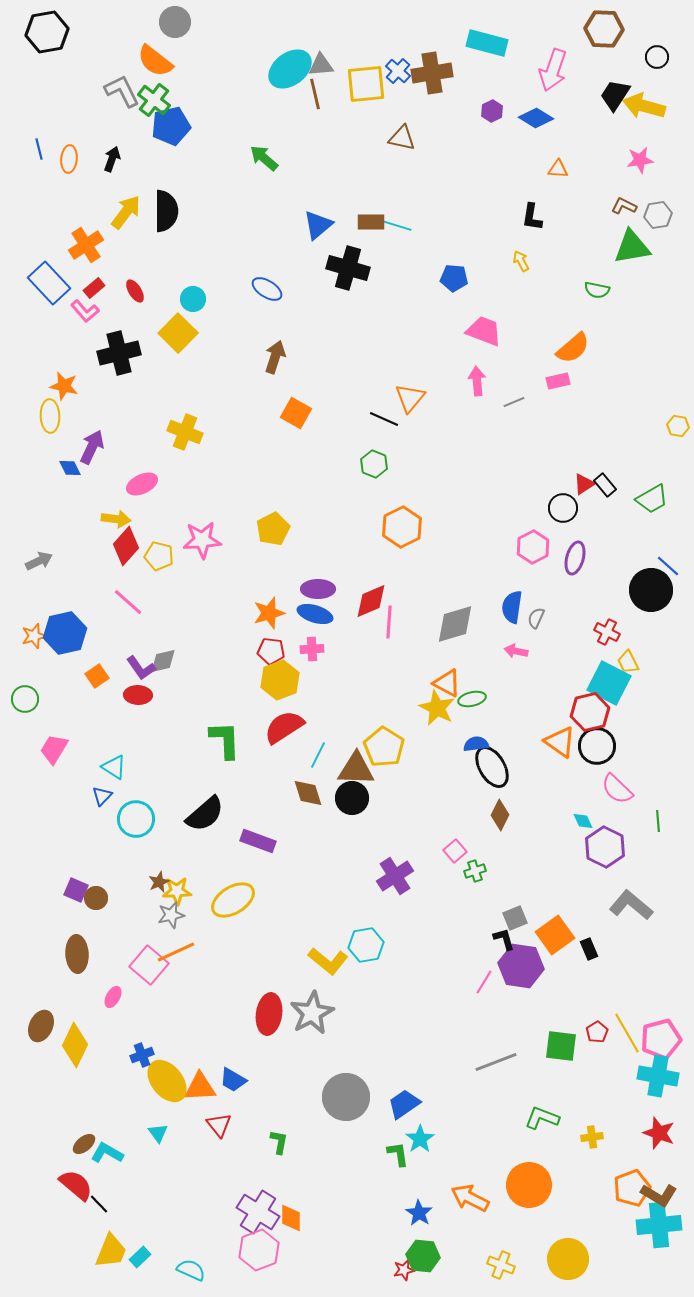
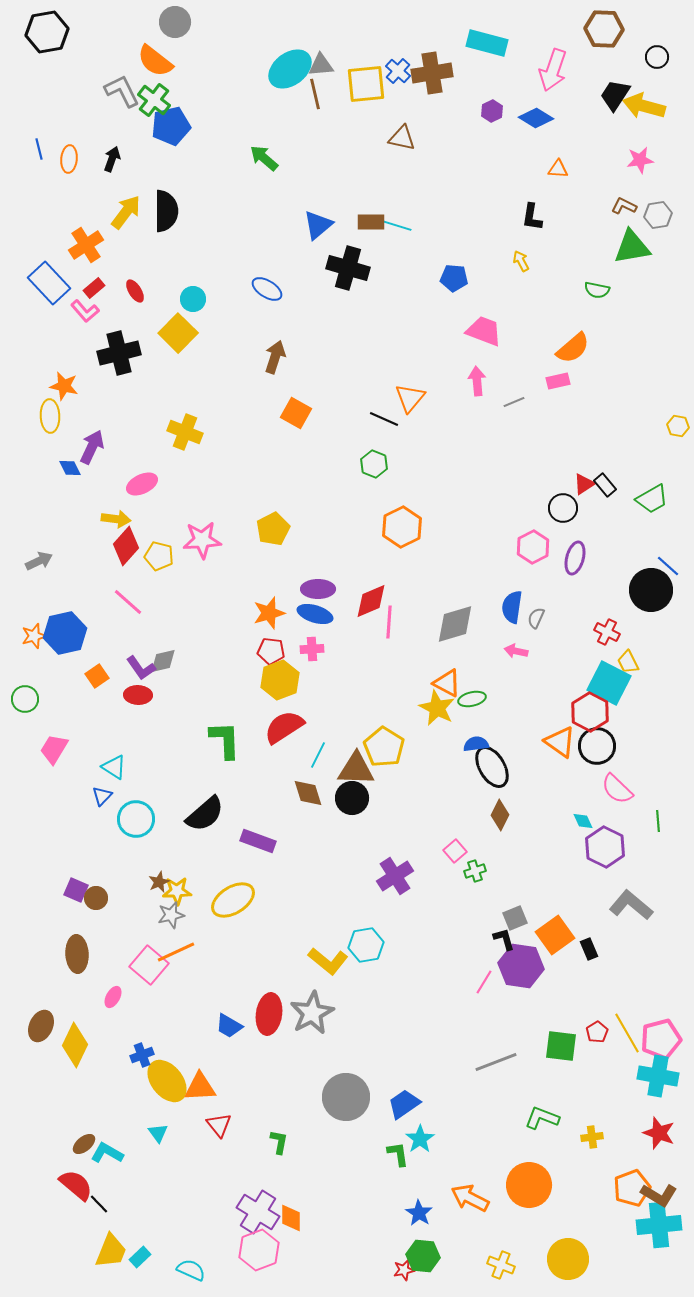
red hexagon at (590, 712): rotated 18 degrees counterclockwise
blue trapezoid at (233, 1080): moved 4 px left, 54 px up
